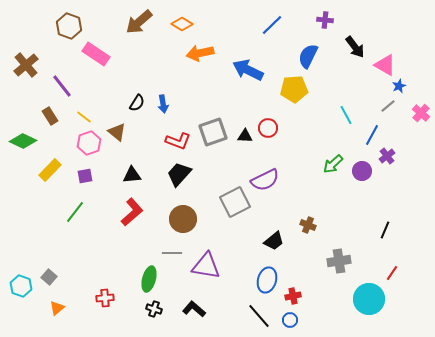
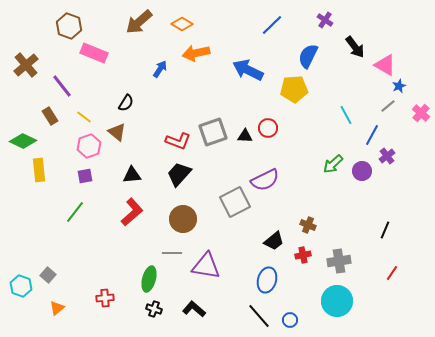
purple cross at (325, 20): rotated 28 degrees clockwise
orange arrow at (200, 53): moved 4 px left
pink rectangle at (96, 54): moved 2 px left, 1 px up; rotated 12 degrees counterclockwise
black semicircle at (137, 103): moved 11 px left
blue arrow at (163, 104): moved 3 px left, 35 px up; rotated 138 degrees counterclockwise
pink hexagon at (89, 143): moved 3 px down
yellow rectangle at (50, 170): moved 11 px left; rotated 50 degrees counterclockwise
gray square at (49, 277): moved 1 px left, 2 px up
red cross at (293, 296): moved 10 px right, 41 px up
cyan circle at (369, 299): moved 32 px left, 2 px down
